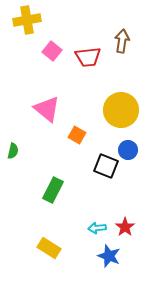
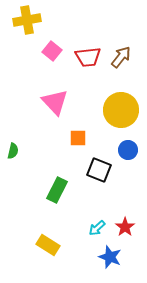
brown arrow: moved 1 px left, 16 px down; rotated 30 degrees clockwise
pink triangle: moved 8 px right, 7 px up; rotated 8 degrees clockwise
orange square: moved 1 px right, 3 px down; rotated 30 degrees counterclockwise
black square: moved 7 px left, 4 px down
green rectangle: moved 4 px right
cyan arrow: rotated 36 degrees counterclockwise
yellow rectangle: moved 1 px left, 3 px up
blue star: moved 1 px right, 1 px down
